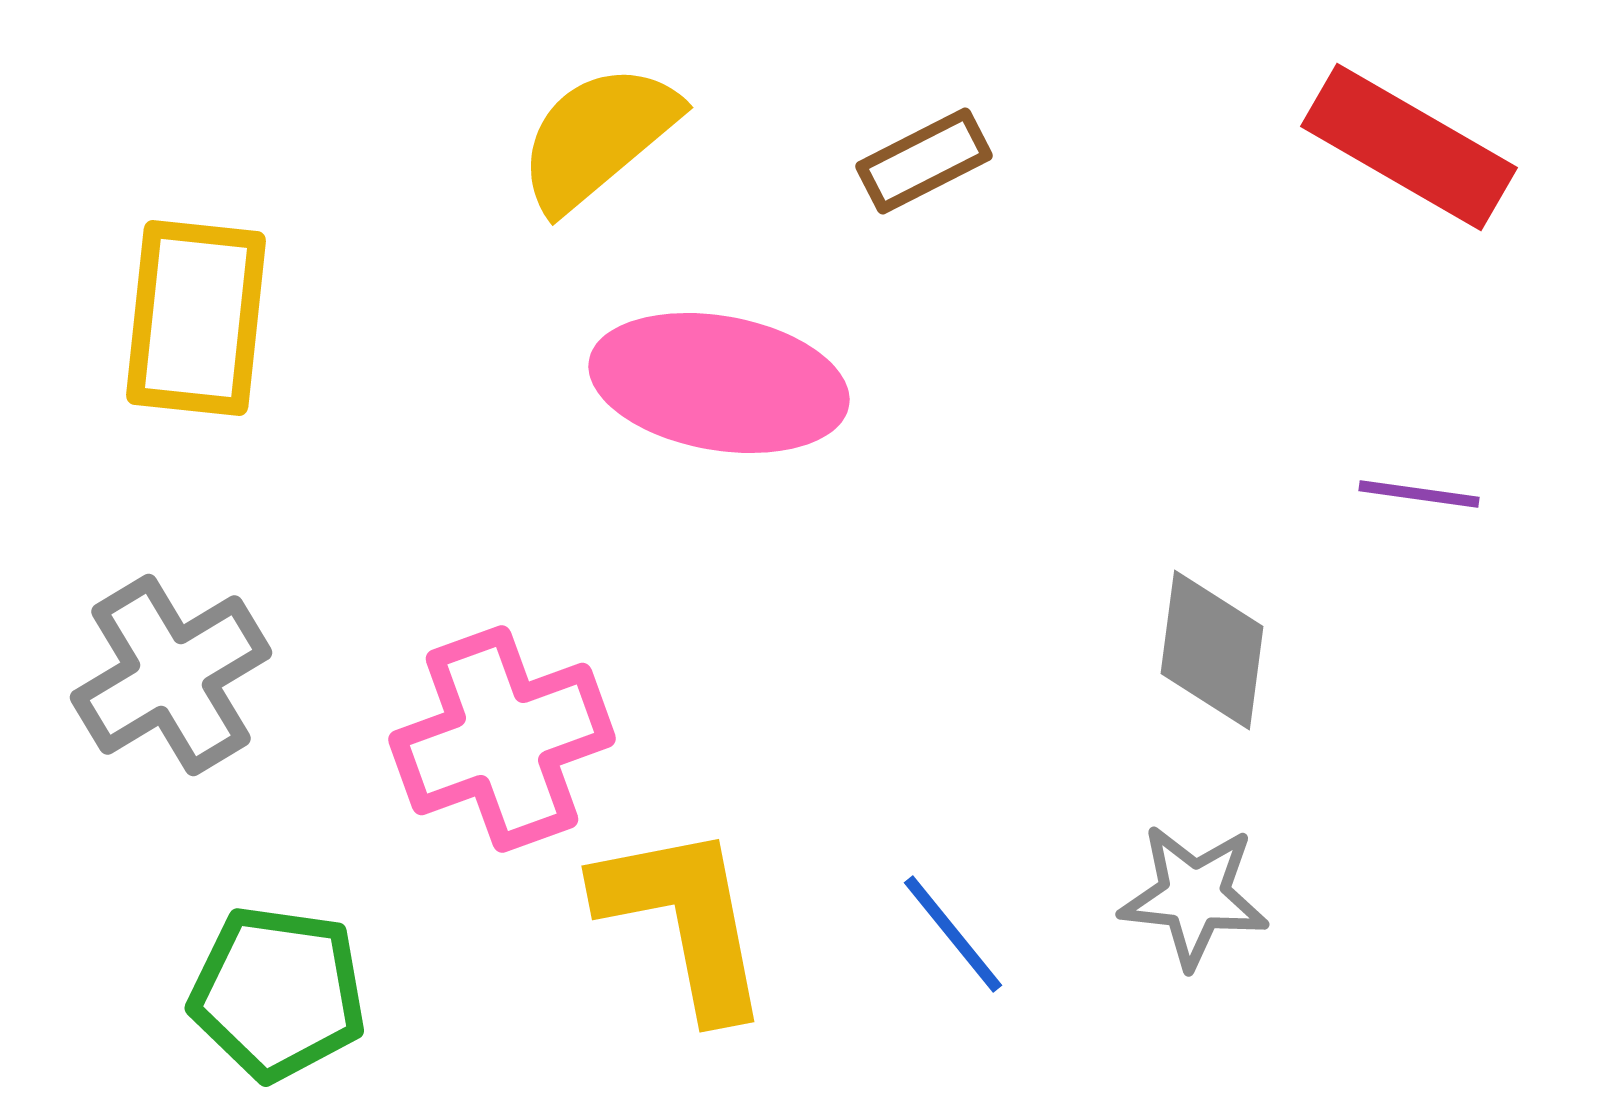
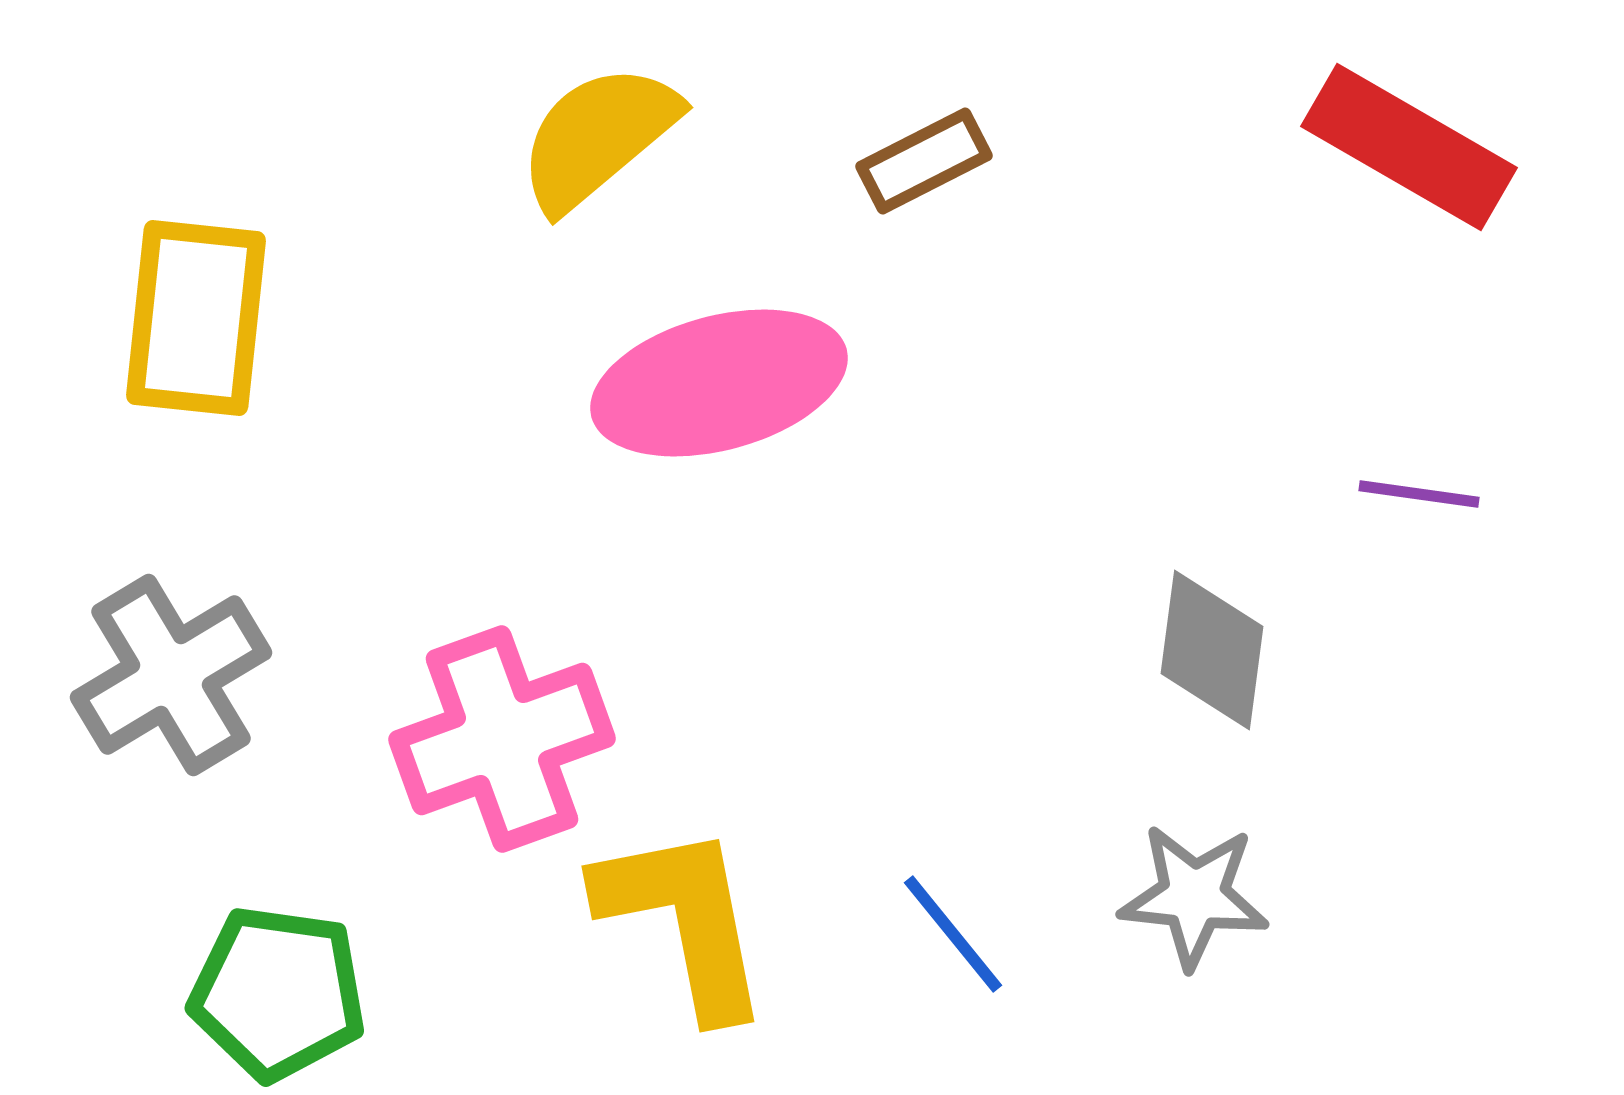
pink ellipse: rotated 25 degrees counterclockwise
